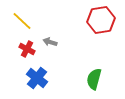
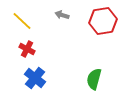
red hexagon: moved 2 px right, 1 px down
gray arrow: moved 12 px right, 27 px up
blue cross: moved 2 px left
